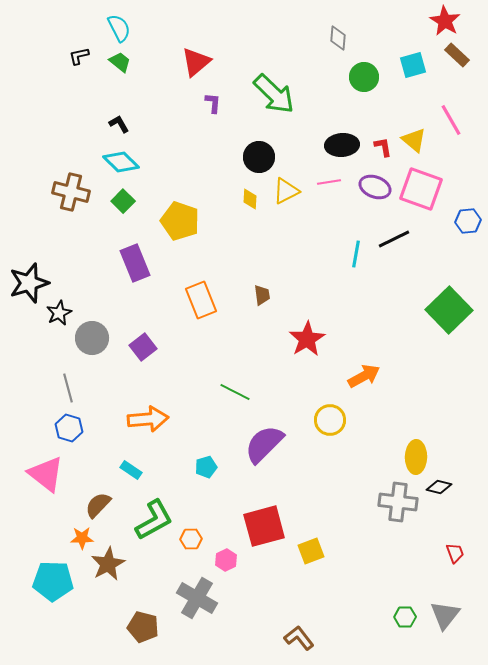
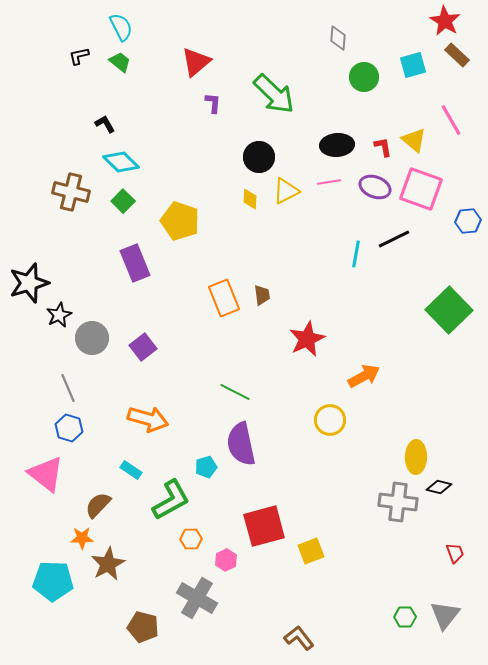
cyan semicircle at (119, 28): moved 2 px right, 1 px up
black L-shape at (119, 124): moved 14 px left
black ellipse at (342, 145): moved 5 px left
orange rectangle at (201, 300): moved 23 px right, 2 px up
black star at (59, 313): moved 2 px down
red star at (307, 339): rotated 6 degrees clockwise
gray line at (68, 388): rotated 8 degrees counterclockwise
orange arrow at (148, 419): rotated 21 degrees clockwise
purple semicircle at (264, 444): moved 23 px left; rotated 57 degrees counterclockwise
green L-shape at (154, 520): moved 17 px right, 20 px up
